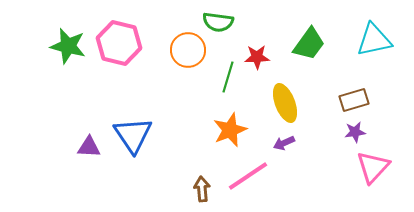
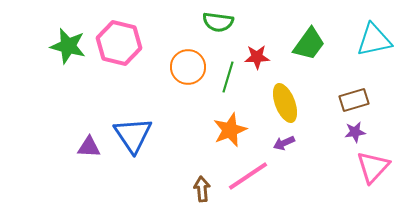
orange circle: moved 17 px down
